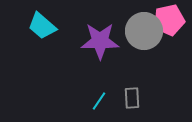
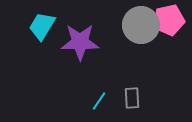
cyan trapezoid: rotated 80 degrees clockwise
gray circle: moved 3 px left, 6 px up
purple star: moved 20 px left, 1 px down
